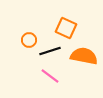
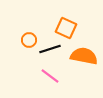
black line: moved 2 px up
